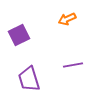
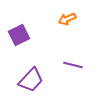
purple line: rotated 24 degrees clockwise
purple trapezoid: moved 2 px right, 1 px down; rotated 120 degrees counterclockwise
